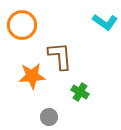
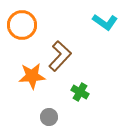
brown L-shape: rotated 48 degrees clockwise
